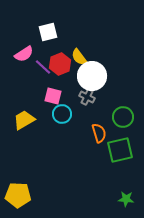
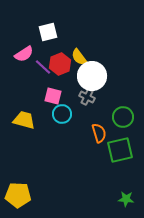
yellow trapezoid: rotated 45 degrees clockwise
